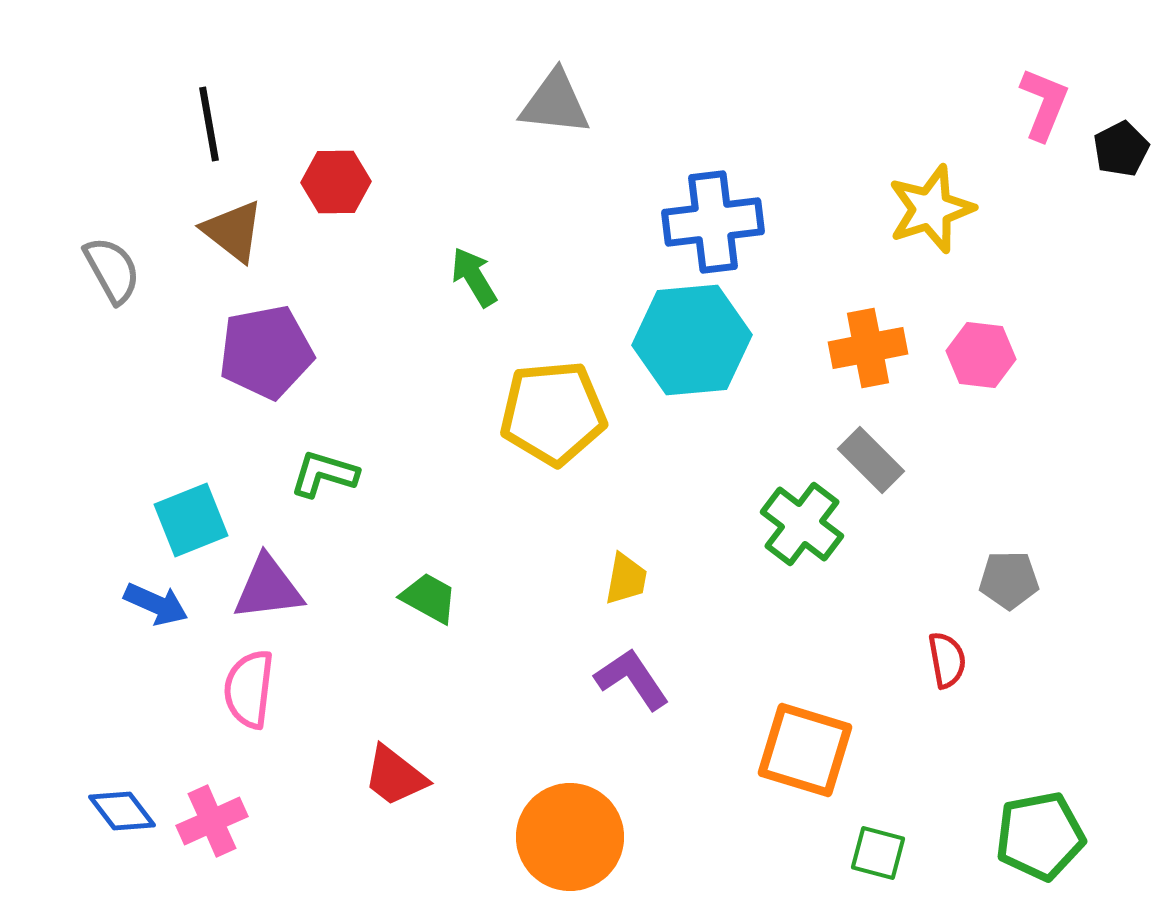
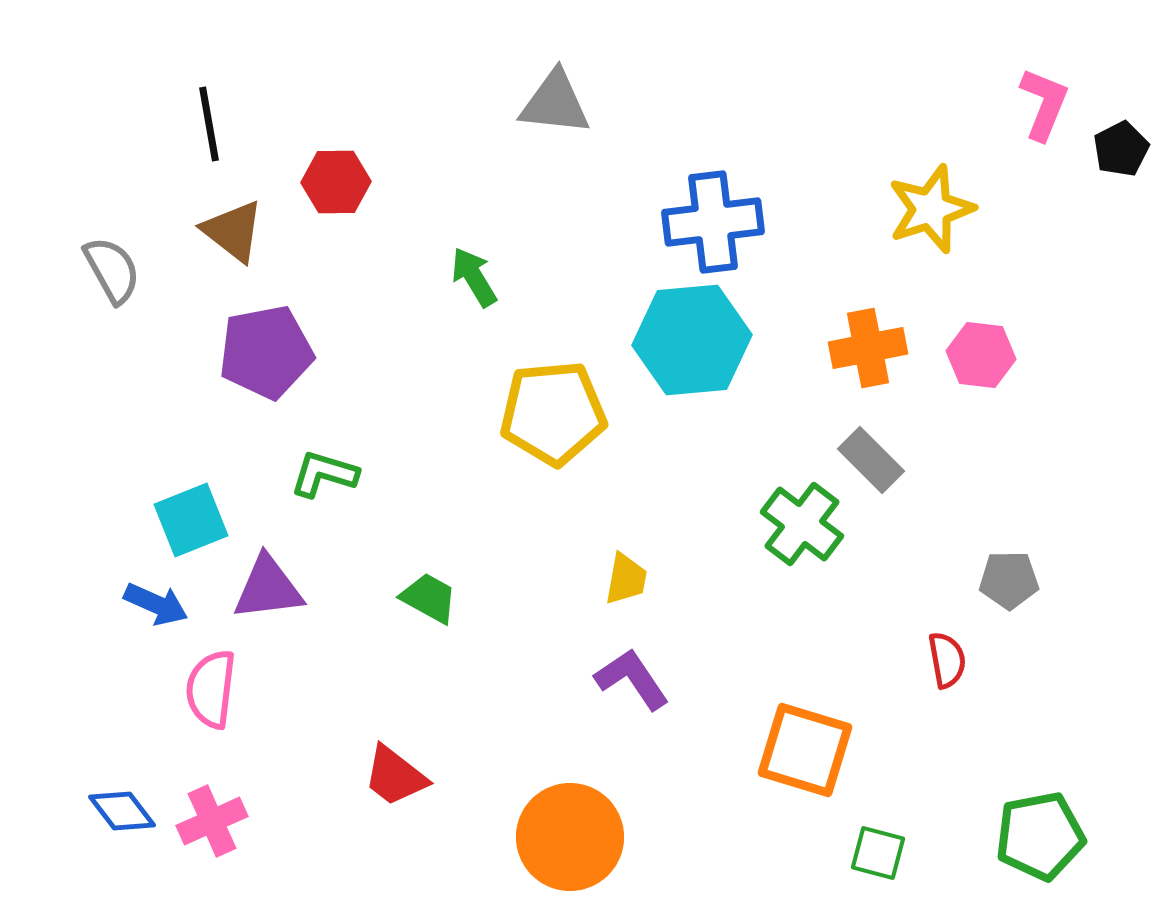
pink semicircle: moved 38 px left
